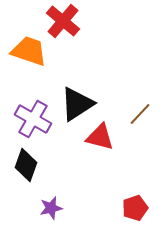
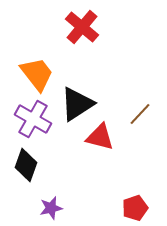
red cross: moved 19 px right, 6 px down
orange trapezoid: moved 8 px right, 23 px down; rotated 33 degrees clockwise
